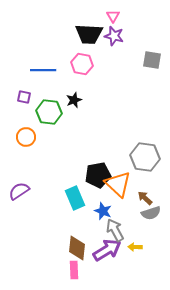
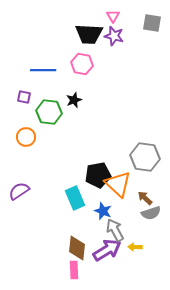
gray square: moved 37 px up
